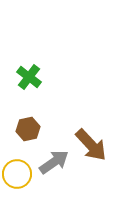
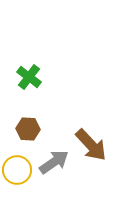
brown hexagon: rotated 15 degrees clockwise
yellow circle: moved 4 px up
